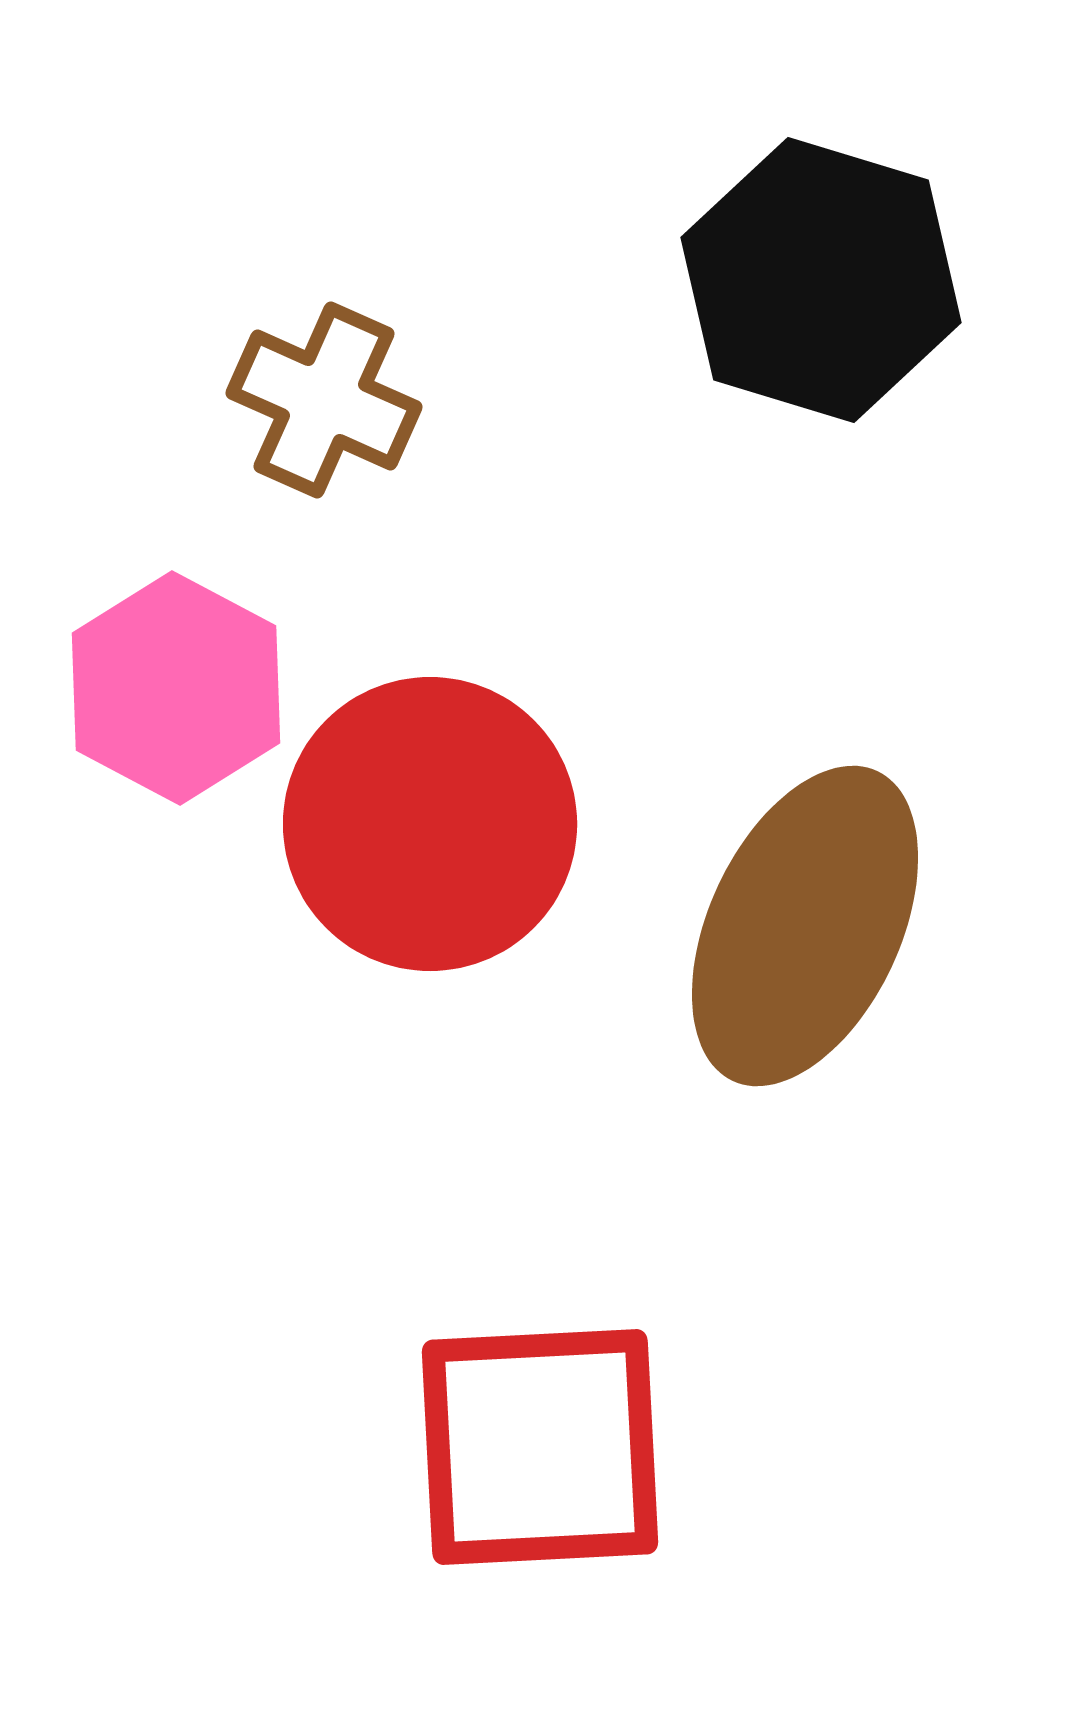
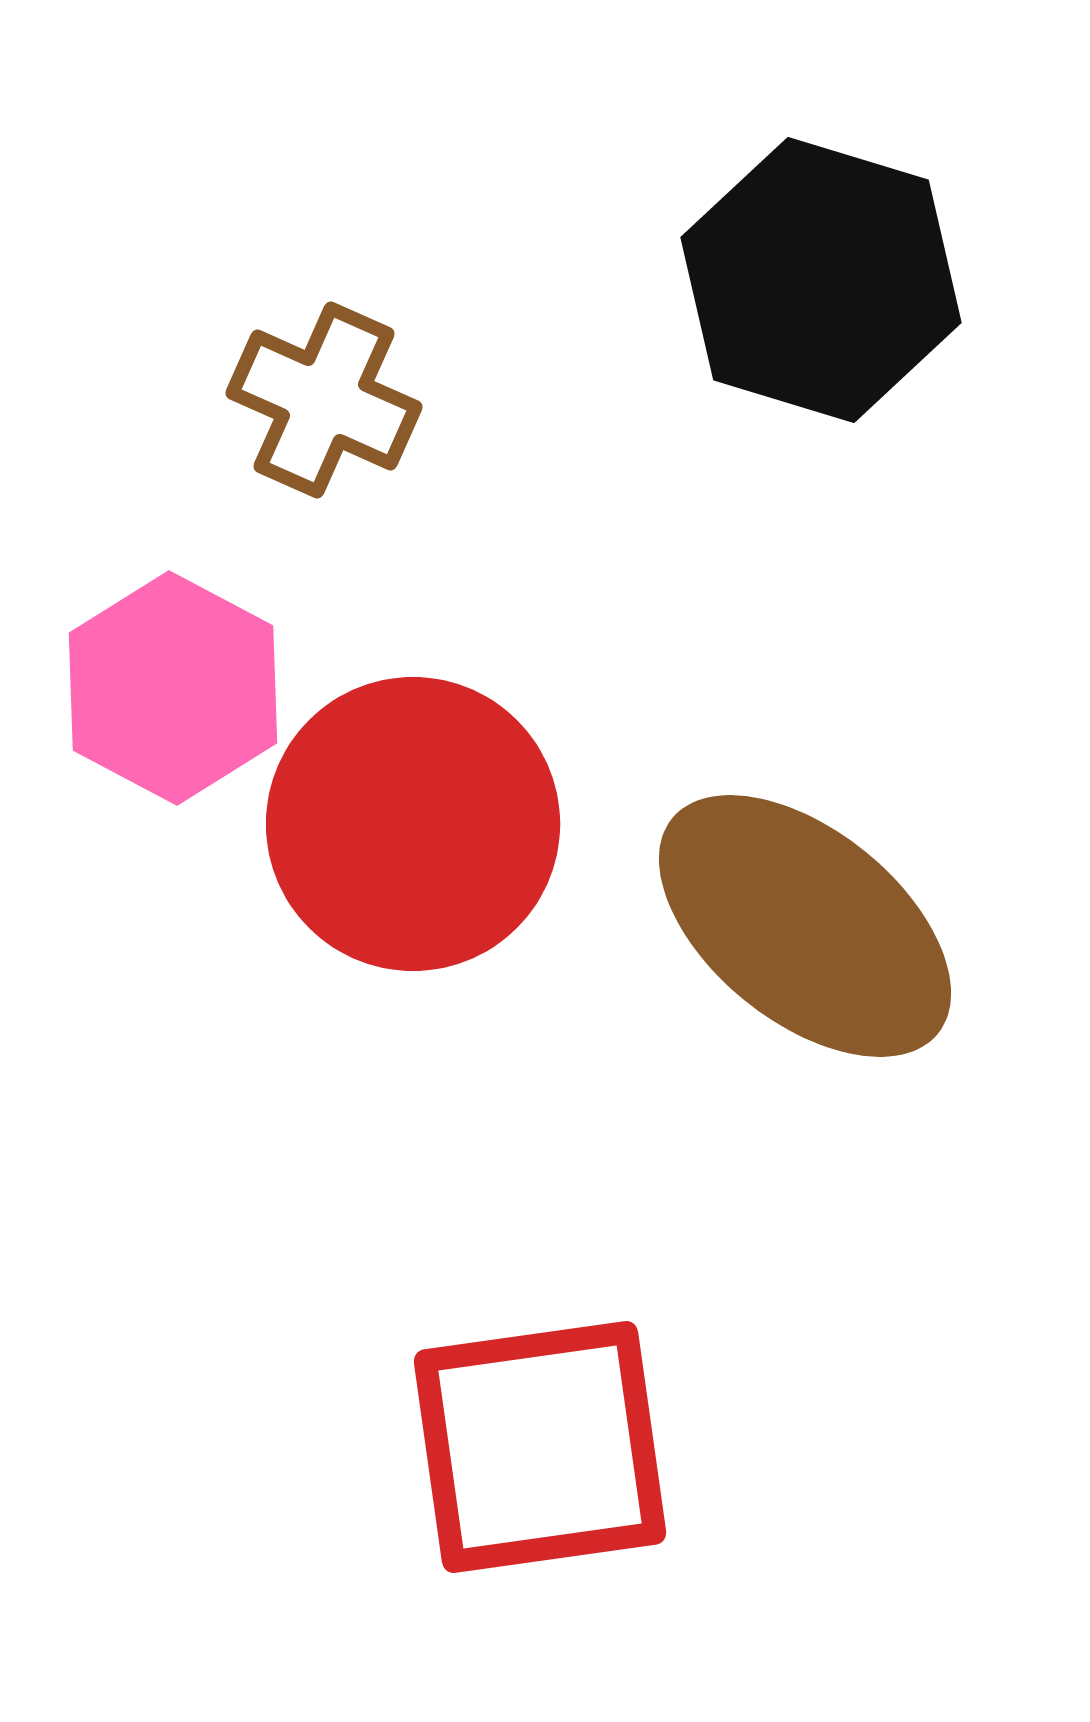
pink hexagon: moved 3 px left
red circle: moved 17 px left
brown ellipse: rotated 76 degrees counterclockwise
red square: rotated 5 degrees counterclockwise
